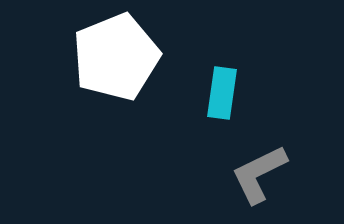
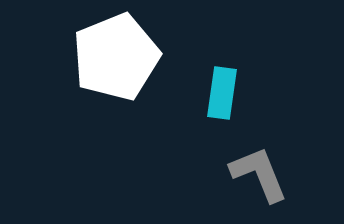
gray L-shape: rotated 94 degrees clockwise
